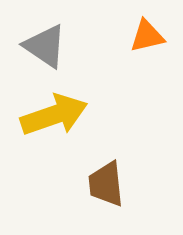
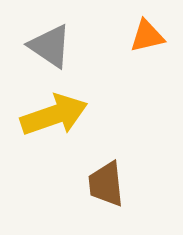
gray triangle: moved 5 px right
